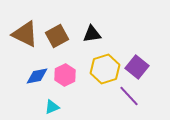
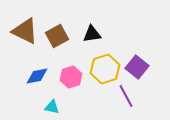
brown triangle: moved 3 px up
pink hexagon: moved 6 px right, 2 px down; rotated 10 degrees clockwise
purple line: moved 3 px left; rotated 15 degrees clockwise
cyan triangle: rotated 35 degrees clockwise
